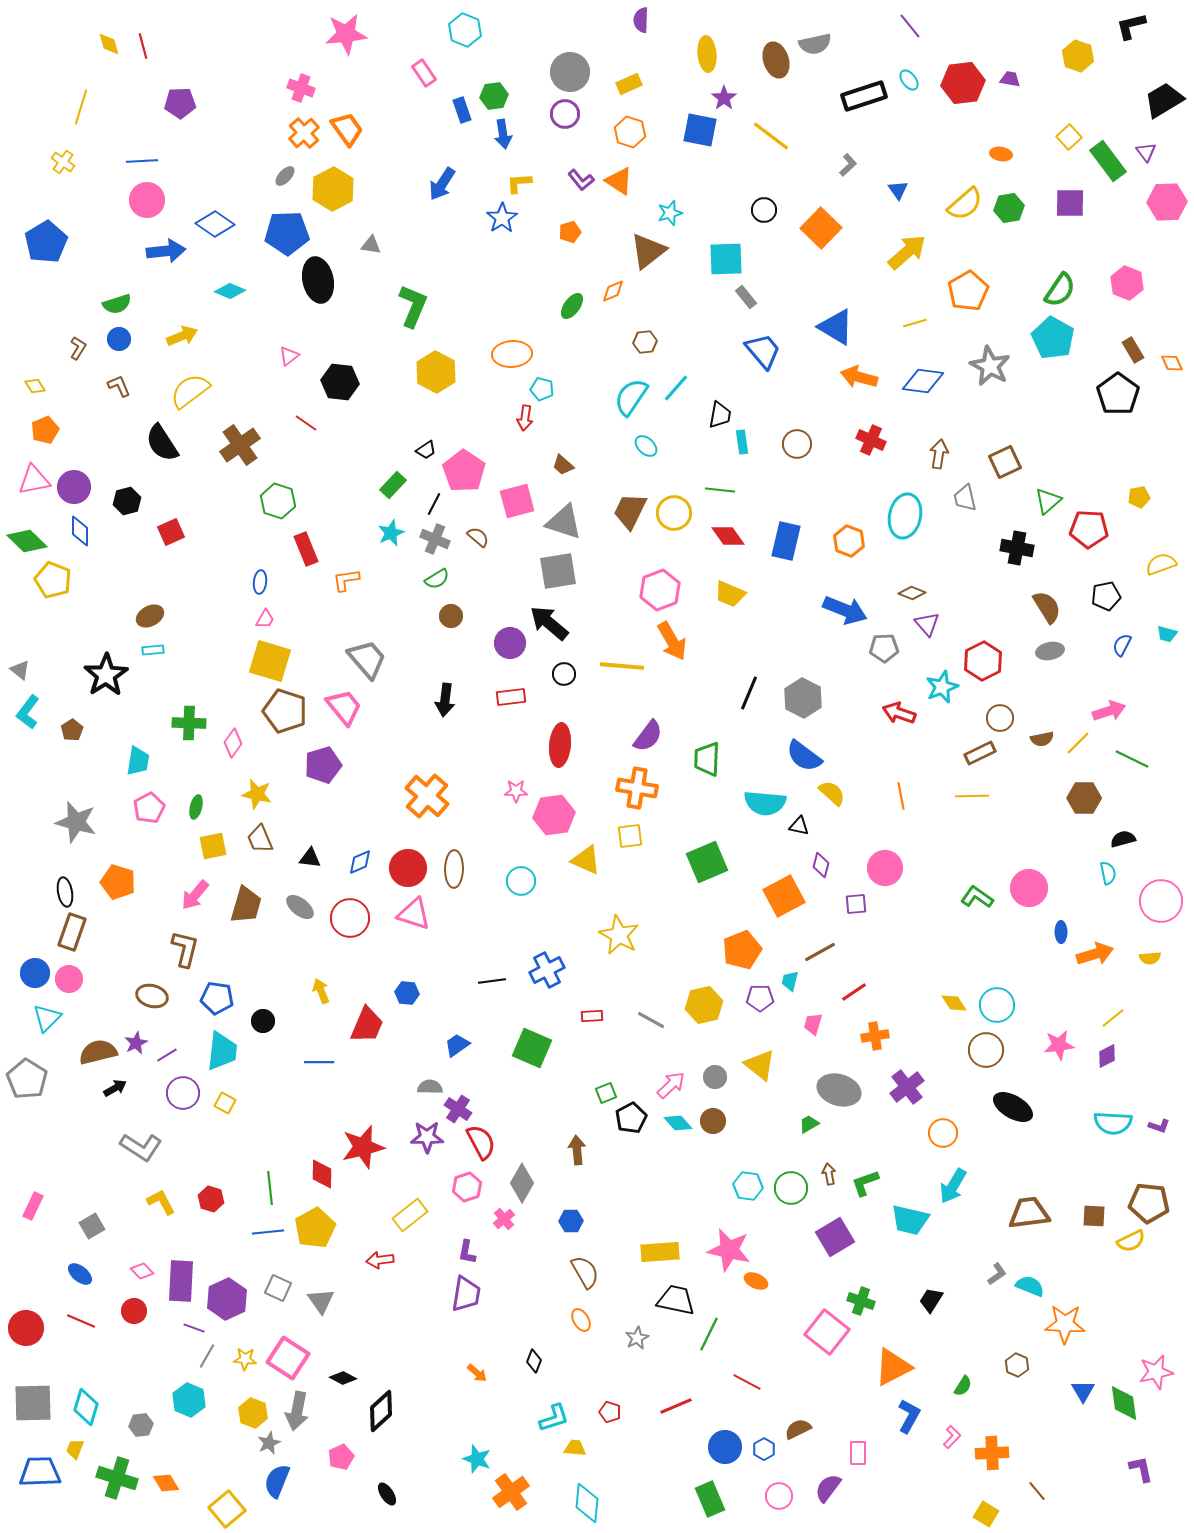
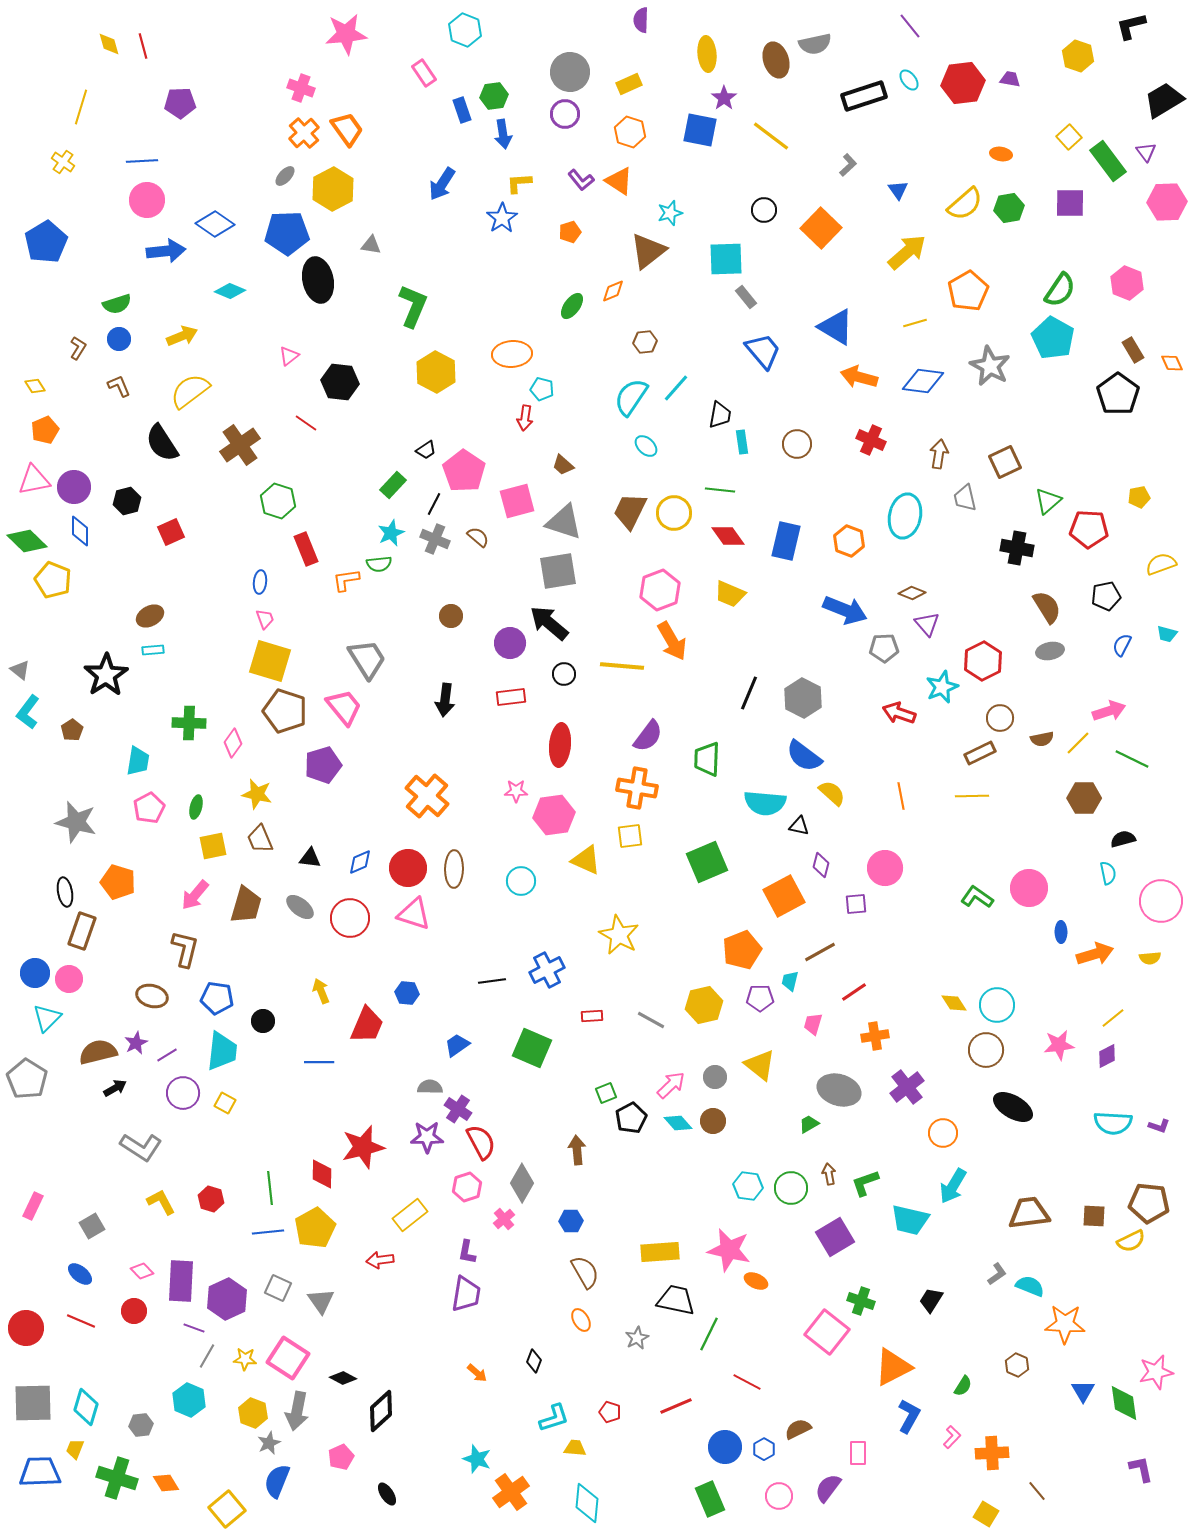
green semicircle at (437, 579): moved 58 px left, 15 px up; rotated 25 degrees clockwise
pink trapezoid at (265, 619): rotated 50 degrees counterclockwise
gray trapezoid at (367, 659): rotated 9 degrees clockwise
brown rectangle at (72, 932): moved 10 px right, 1 px up
